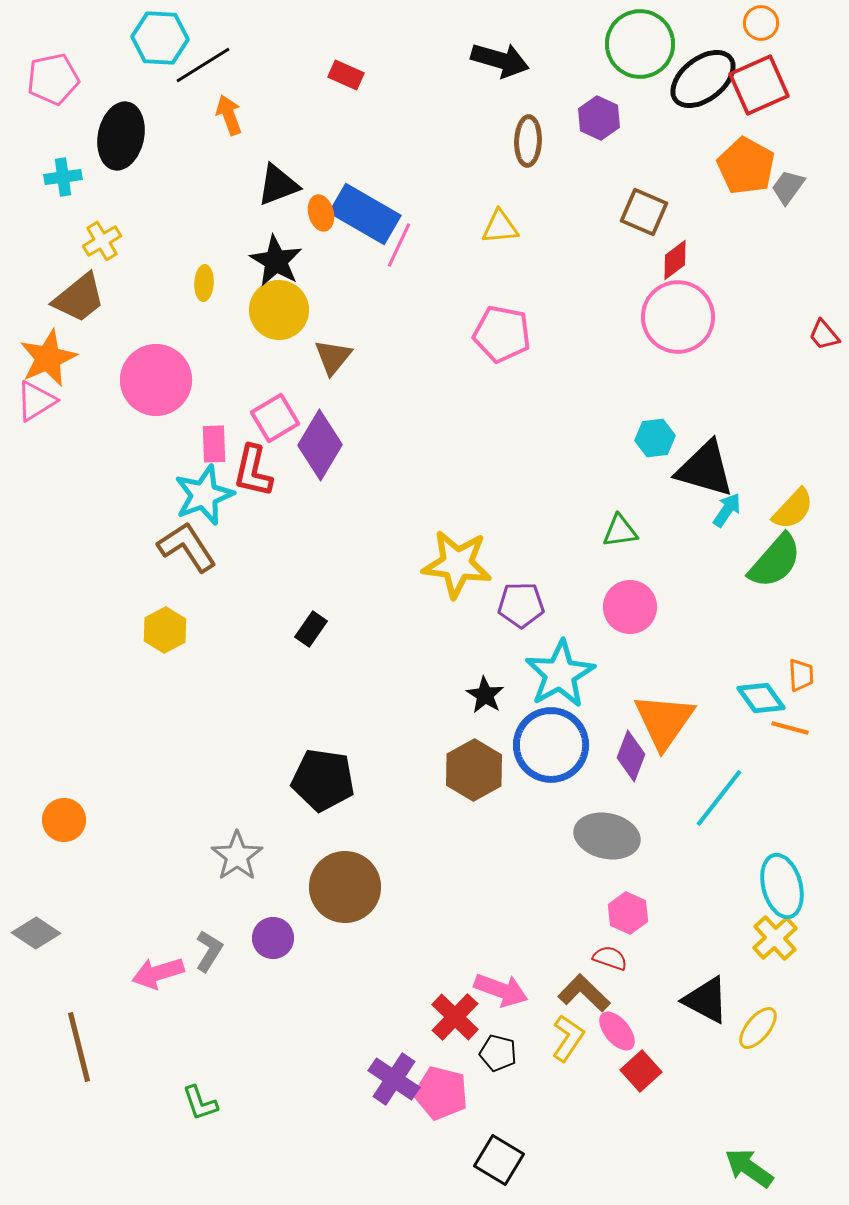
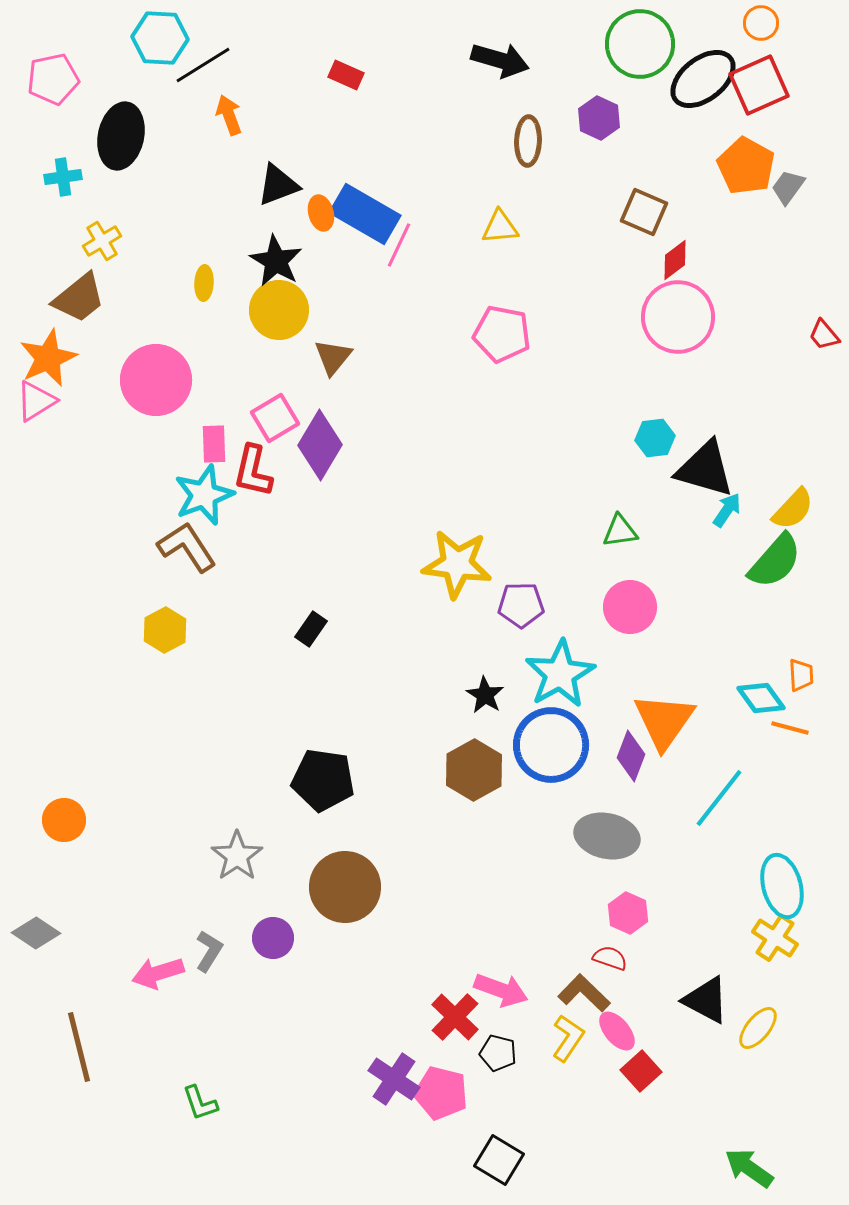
yellow cross at (775, 938): rotated 15 degrees counterclockwise
